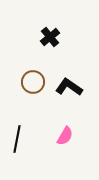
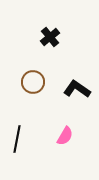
black L-shape: moved 8 px right, 2 px down
